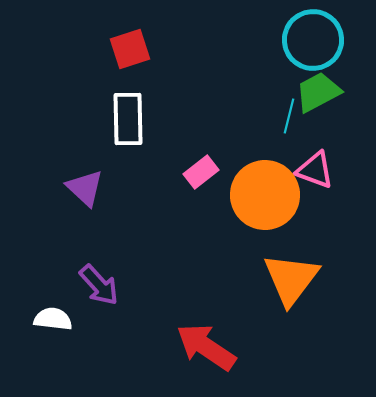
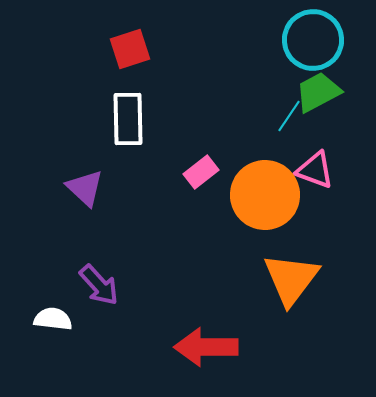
cyan line: rotated 20 degrees clockwise
red arrow: rotated 34 degrees counterclockwise
